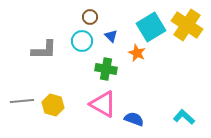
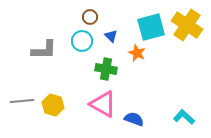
cyan square: rotated 16 degrees clockwise
